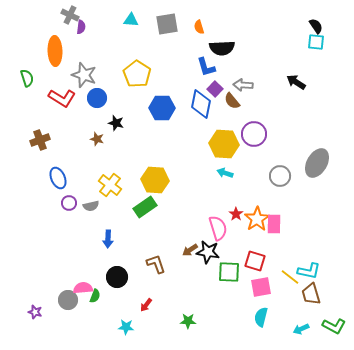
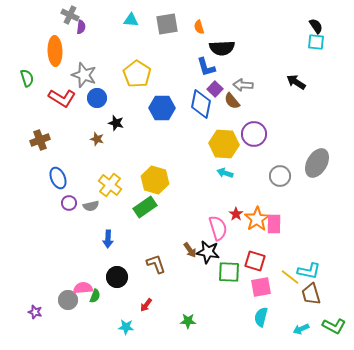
yellow hexagon at (155, 180): rotated 12 degrees clockwise
brown arrow at (190, 250): rotated 91 degrees counterclockwise
